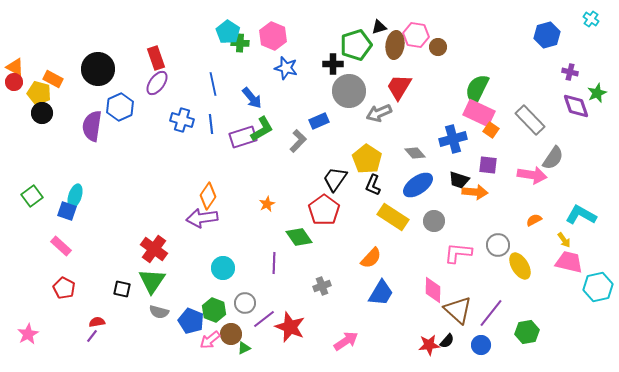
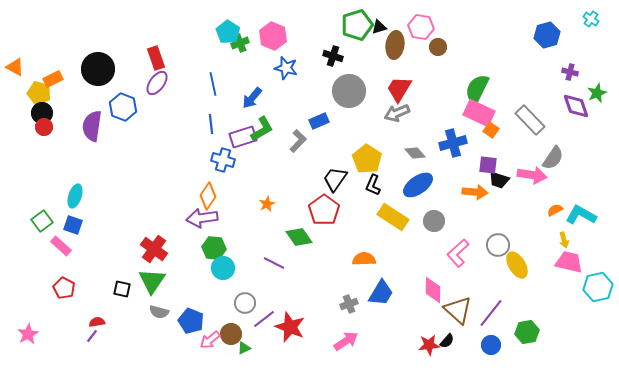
pink hexagon at (416, 35): moved 5 px right, 8 px up
green cross at (240, 43): rotated 24 degrees counterclockwise
green pentagon at (356, 45): moved 1 px right, 20 px up
black cross at (333, 64): moved 8 px up; rotated 18 degrees clockwise
orange rectangle at (53, 79): rotated 54 degrees counterclockwise
red circle at (14, 82): moved 30 px right, 45 px down
red trapezoid at (399, 87): moved 2 px down
blue arrow at (252, 98): rotated 80 degrees clockwise
blue hexagon at (120, 107): moved 3 px right; rotated 16 degrees counterclockwise
gray arrow at (379, 113): moved 18 px right
blue cross at (182, 120): moved 41 px right, 40 px down
blue cross at (453, 139): moved 4 px down
black trapezoid at (459, 180): moved 40 px right
green square at (32, 196): moved 10 px right, 25 px down
blue square at (67, 211): moved 6 px right, 14 px down
orange semicircle at (534, 220): moved 21 px right, 10 px up
yellow arrow at (564, 240): rotated 21 degrees clockwise
pink L-shape at (458, 253): rotated 48 degrees counterclockwise
orange semicircle at (371, 258): moved 7 px left, 1 px down; rotated 135 degrees counterclockwise
purple line at (274, 263): rotated 65 degrees counterclockwise
yellow ellipse at (520, 266): moved 3 px left, 1 px up
gray cross at (322, 286): moved 27 px right, 18 px down
green hexagon at (214, 310): moved 62 px up; rotated 15 degrees counterclockwise
blue circle at (481, 345): moved 10 px right
